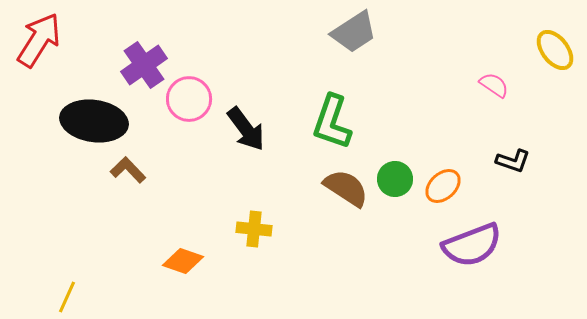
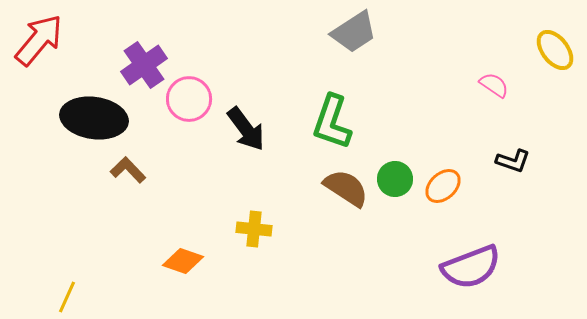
red arrow: rotated 8 degrees clockwise
black ellipse: moved 3 px up
purple semicircle: moved 1 px left, 22 px down
